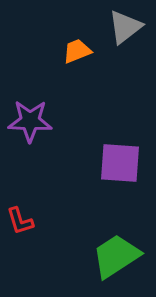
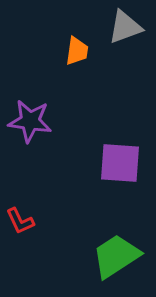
gray triangle: rotated 18 degrees clockwise
orange trapezoid: rotated 120 degrees clockwise
purple star: rotated 6 degrees clockwise
red L-shape: rotated 8 degrees counterclockwise
